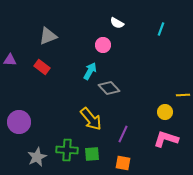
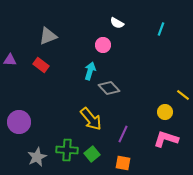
red rectangle: moved 1 px left, 2 px up
cyan arrow: rotated 12 degrees counterclockwise
yellow line: rotated 40 degrees clockwise
green square: rotated 35 degrees counterclockwise
